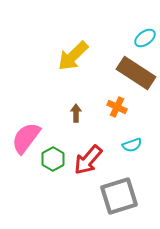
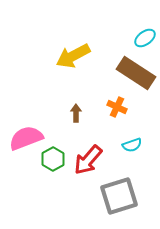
yellow arrow: rotated 16 degrees clockwise
pink semicircle: rotated 32 degrees clockwise
